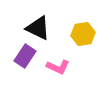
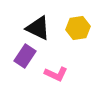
yellow hexagon: moved 5 px left, 6 px up
pink L-shape: moved 2 px left, 7 px down
